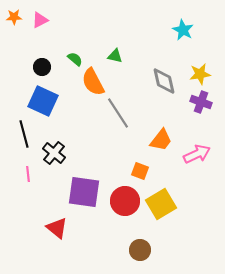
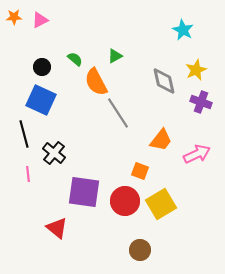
green triangle: rotated 42 degrees counterclockwise
yellow star: moved 4 px left, 4 px up; rotated 15 degrees counterclockwise
orange semicircle: moved 3 px right
blue square: moved 2 px left, 1 px up
